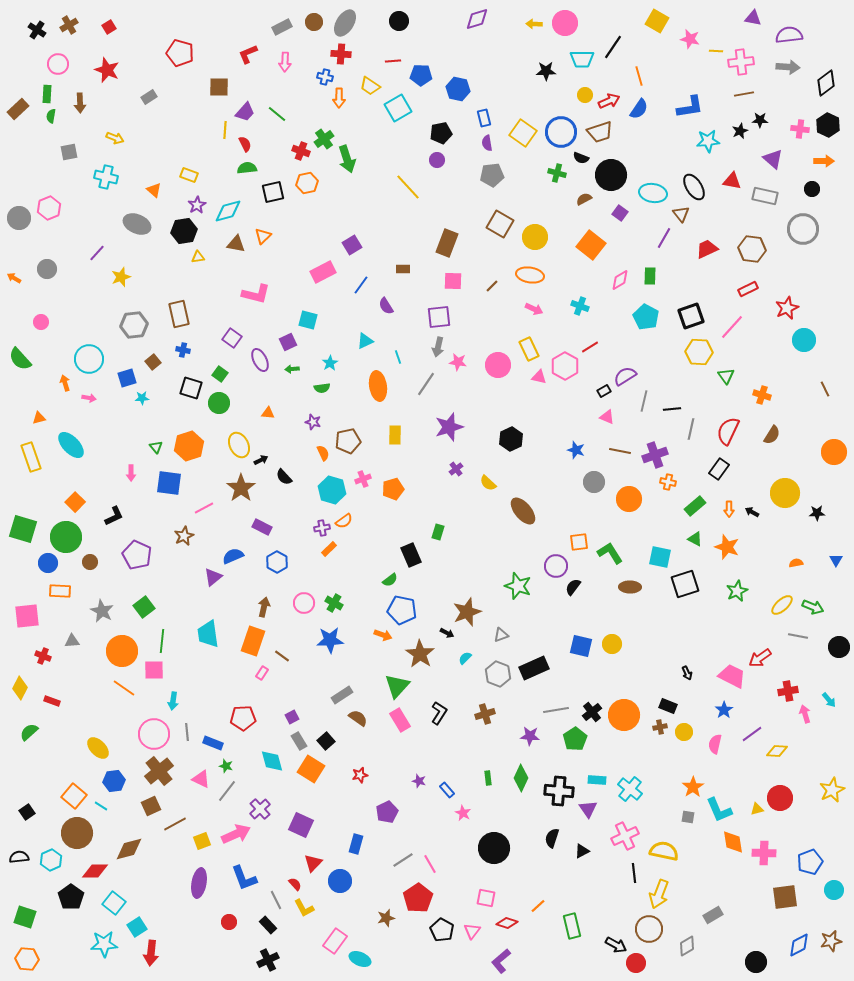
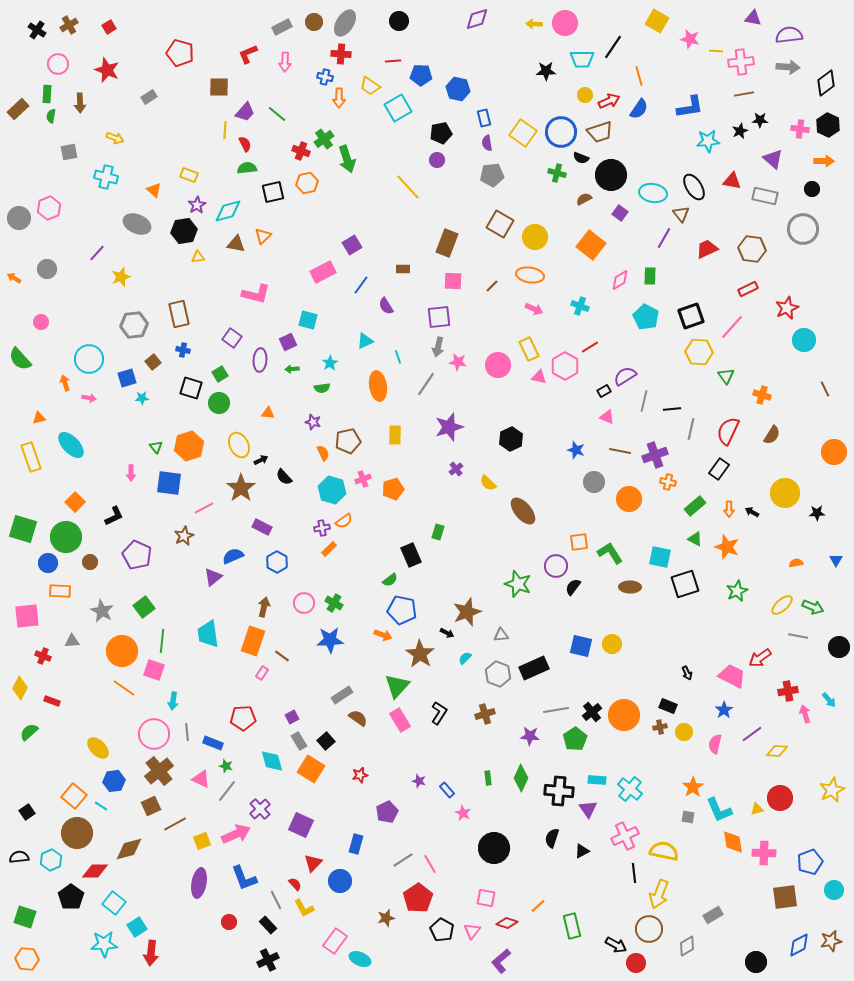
purple ellipse at (260, 360): rotated 30 degrees clockwise
green square at (220, 374): rotated 21 degrees clockwise
green star at (518, 586): moved 2 px up
gray triangle at (501, 635): rotated 14 degrees clockwise
pink square at (154, 670): rotated 20 degrees clockwise
